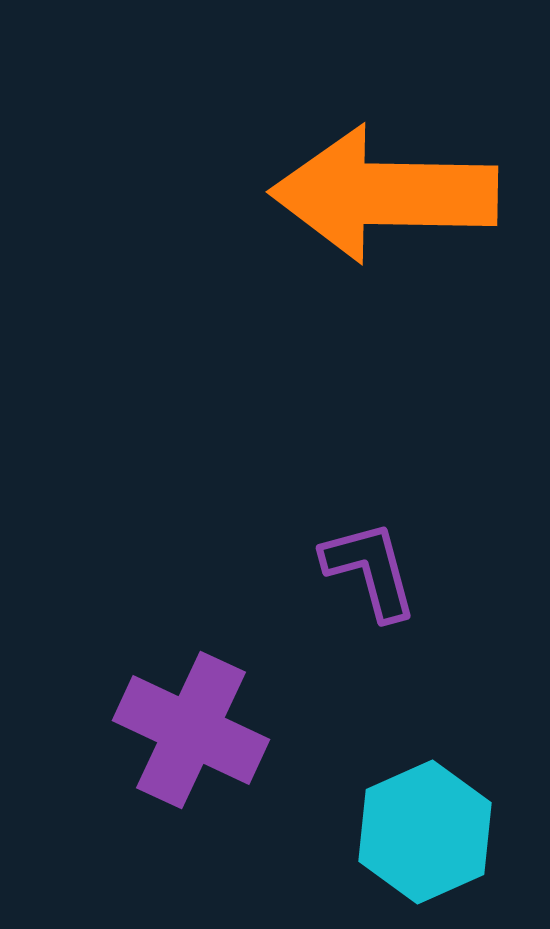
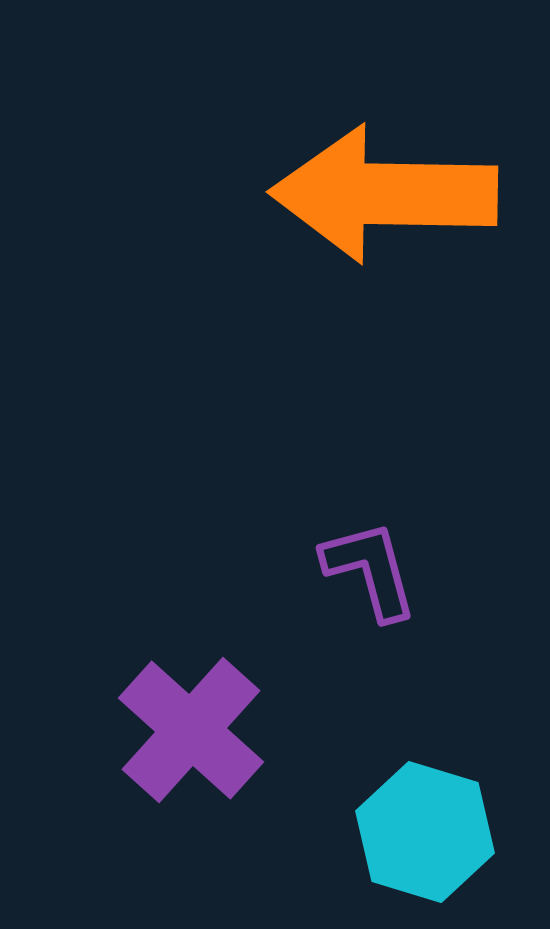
purple cross: rotated 17 degrees clockwise
cyan hexagon: rotated 19 degrees counterclockwise
